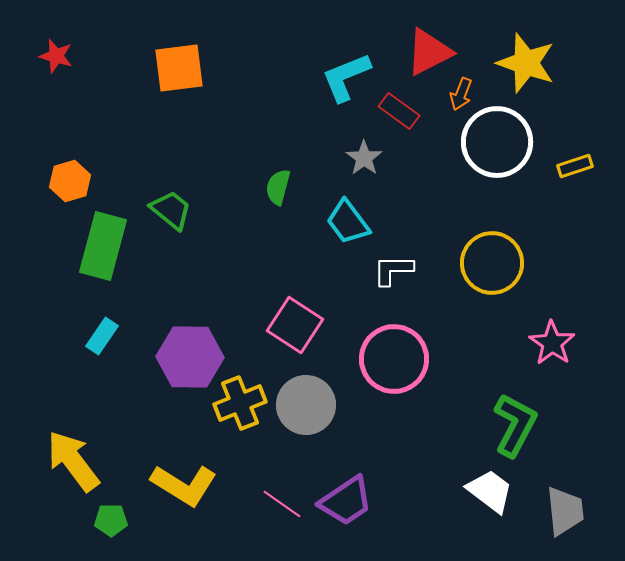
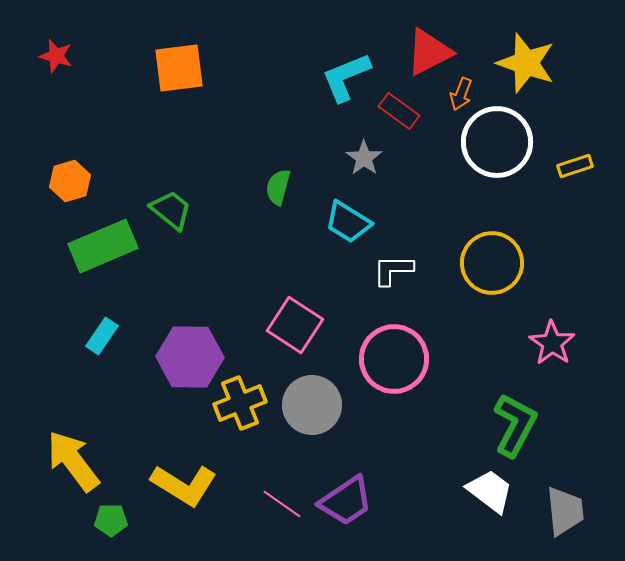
cyan trapezoid: rotated 21 degrees counterclockwise
green rectangle: rotated 52 degrees clockwise
gray circle: moved 6 px right
